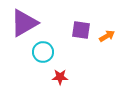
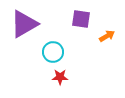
purple triangle: moved 1 px down
purple square: moved 11 px up
cyan circle: moved 10 px right
